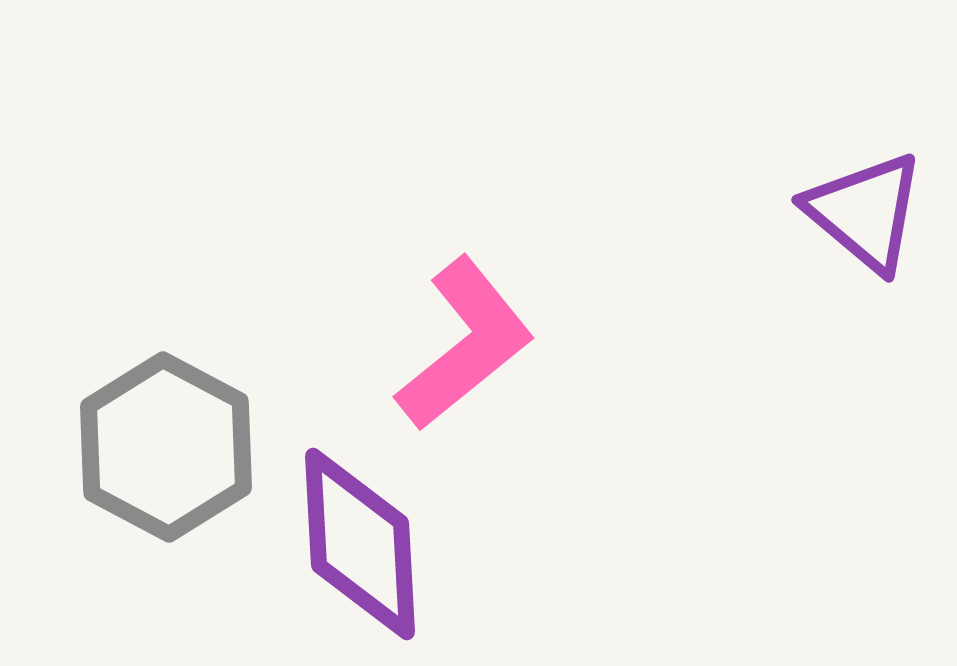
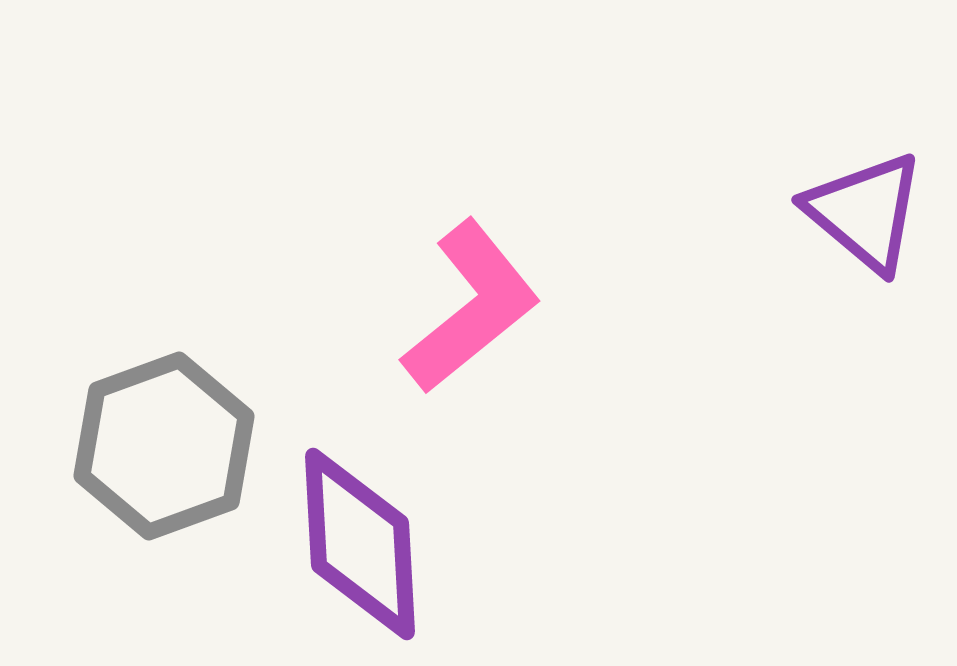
pink L-shape: moved 6 px right, 37 px up
gray hexagon: moved 2 px left, 1 px up; rotated 12 degrees clockwise
